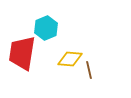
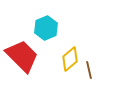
red trapezoid: moved 3 px down; rotated 126 degrees clockwise
yellow diamond: rotated 45 degrees counterclockwise
